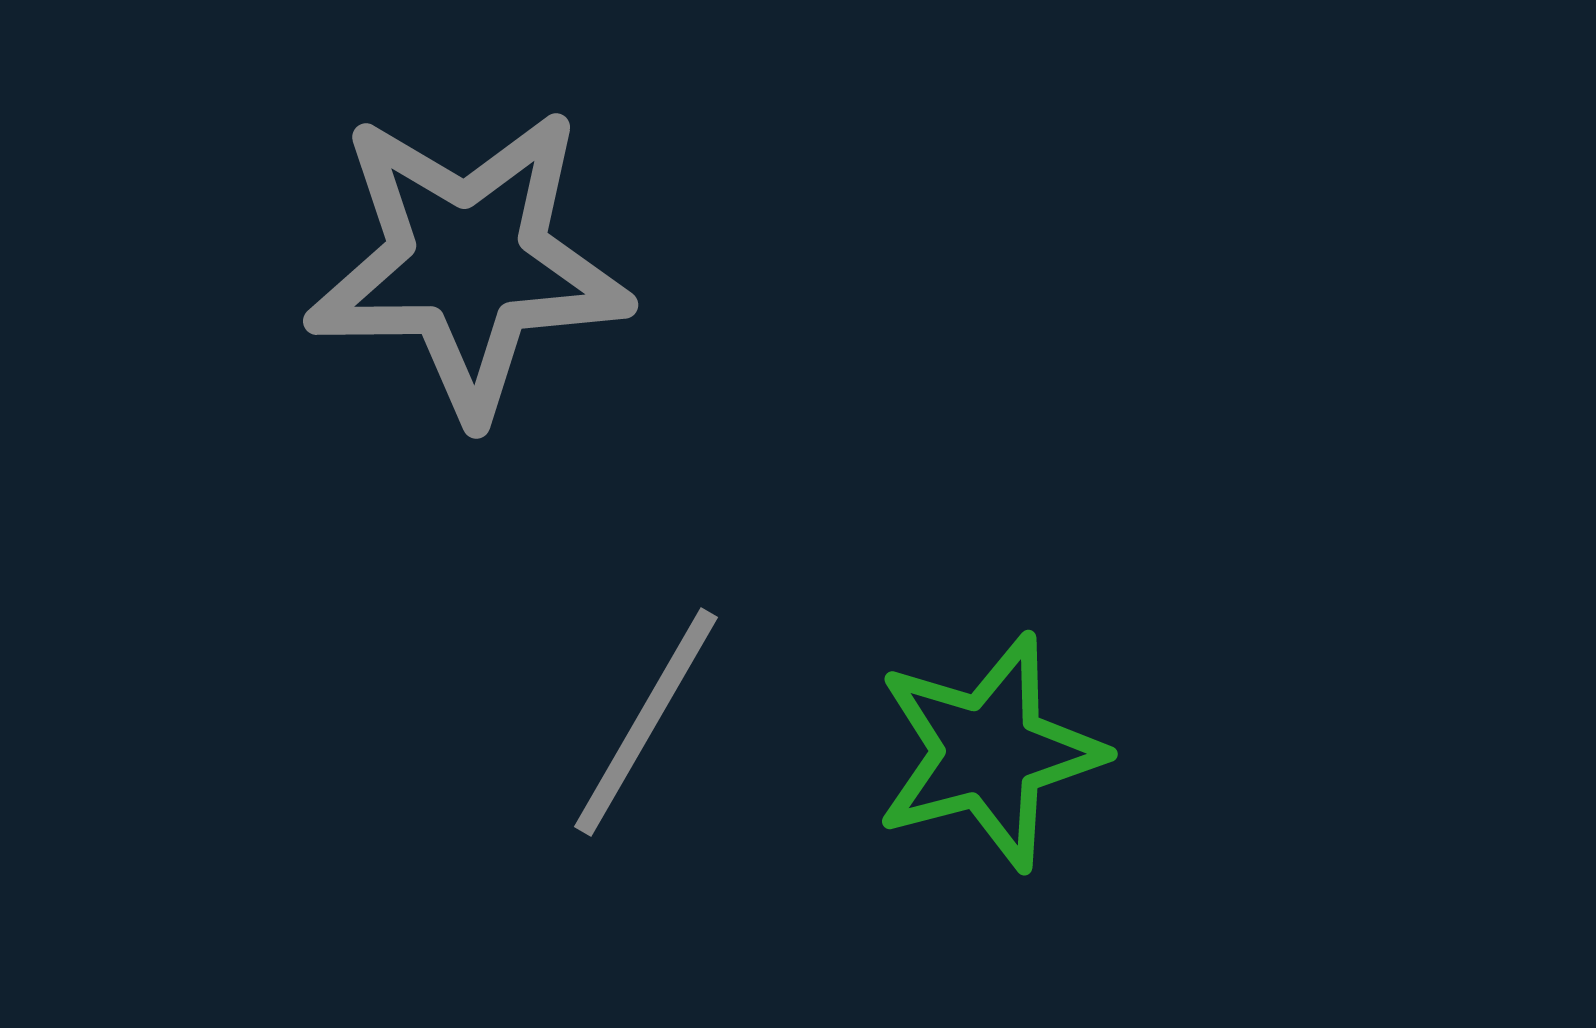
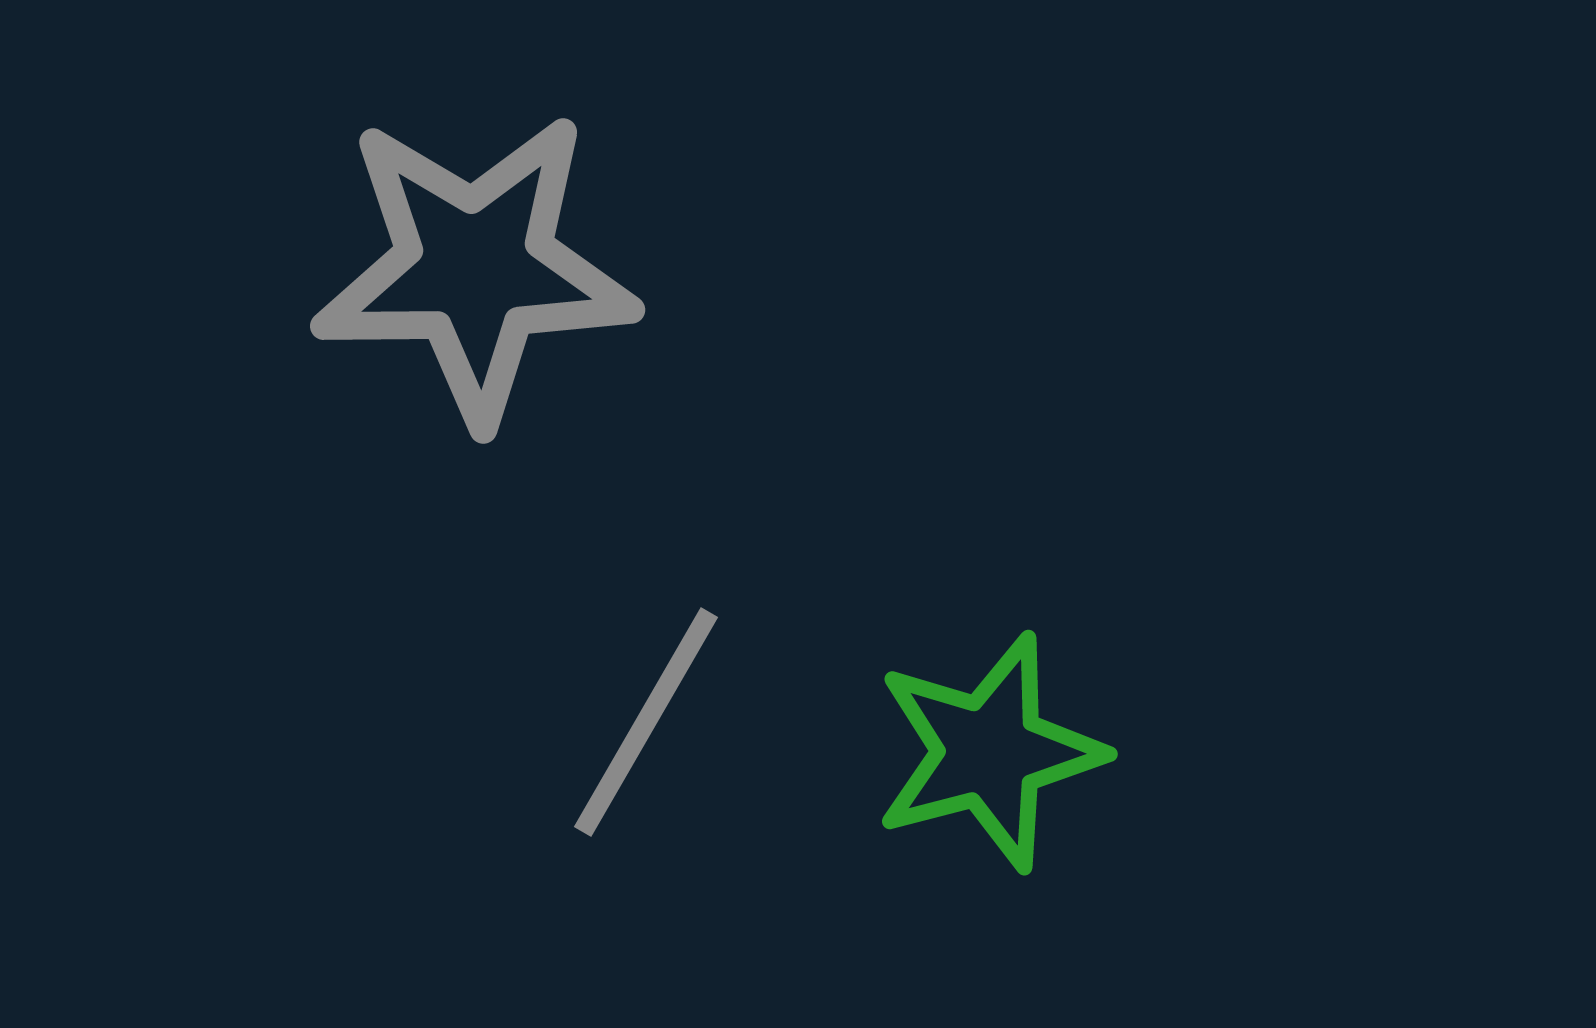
gray star: moved 7 px right, 5 px down
